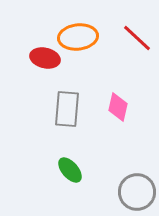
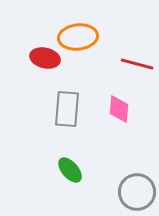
red line: moved 26 px down; rotated 28 degrees counterclockwise
pink diamond: moved 1 px right, 2 px down; rotated 8 degrees counterclockwise
